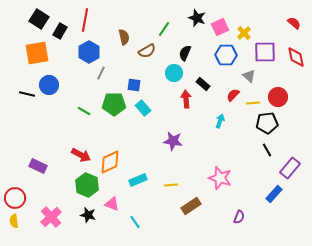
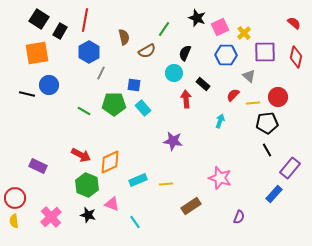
red diamond at (296, 57): rotated 25 degrees clockwise
yellow line at (171, 185): moved 5 px left, 1 px up
